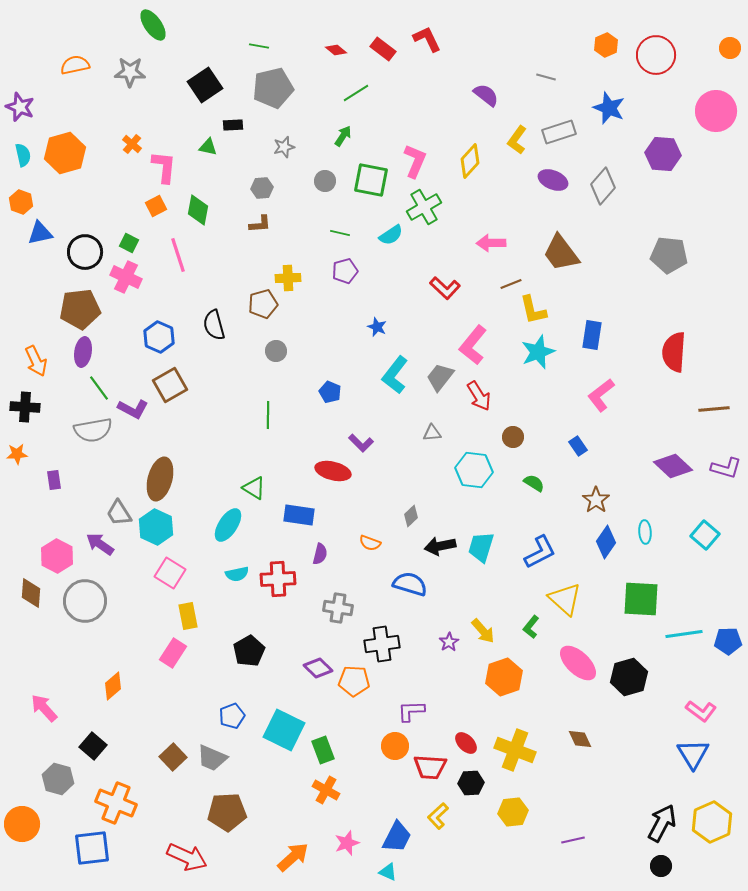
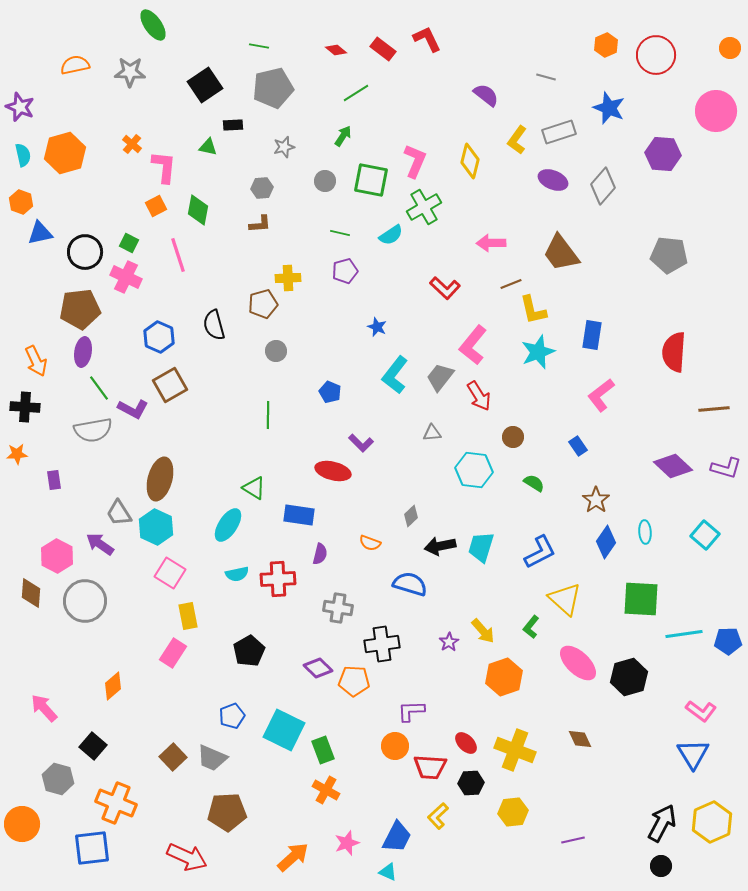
yellow diamond at (470, 161): rotated 28 degrees counterclockwise
